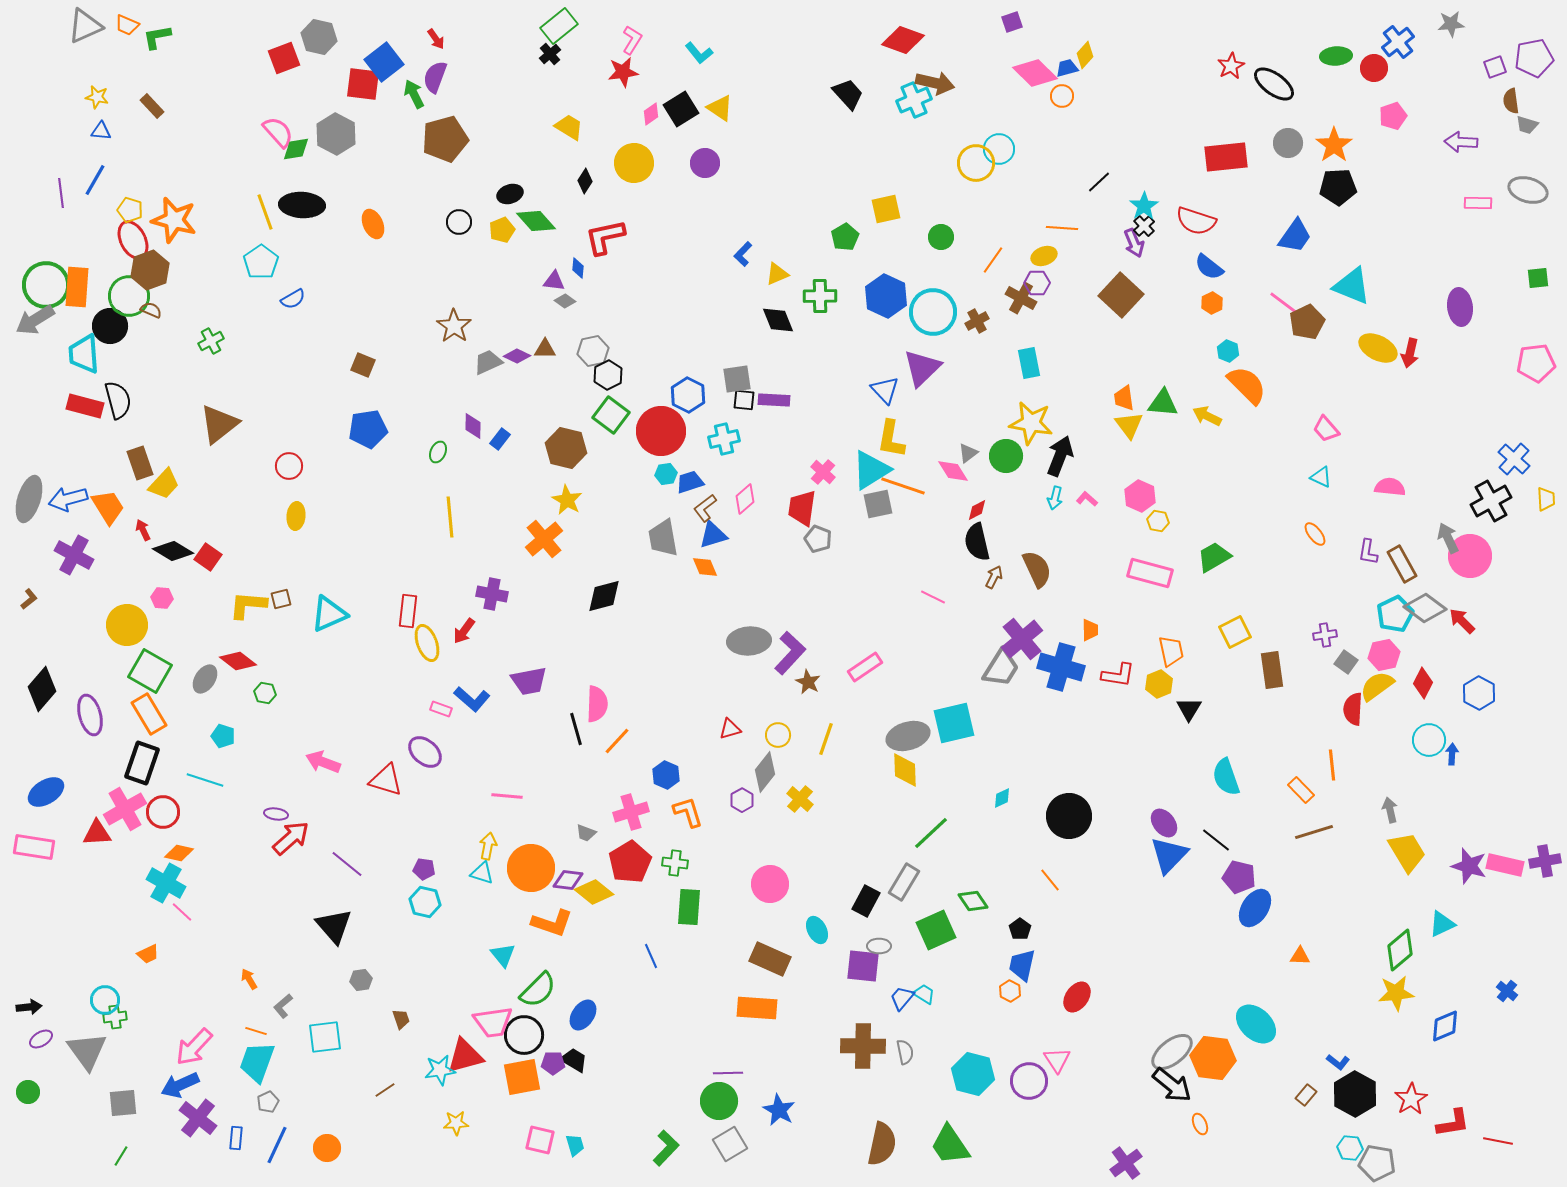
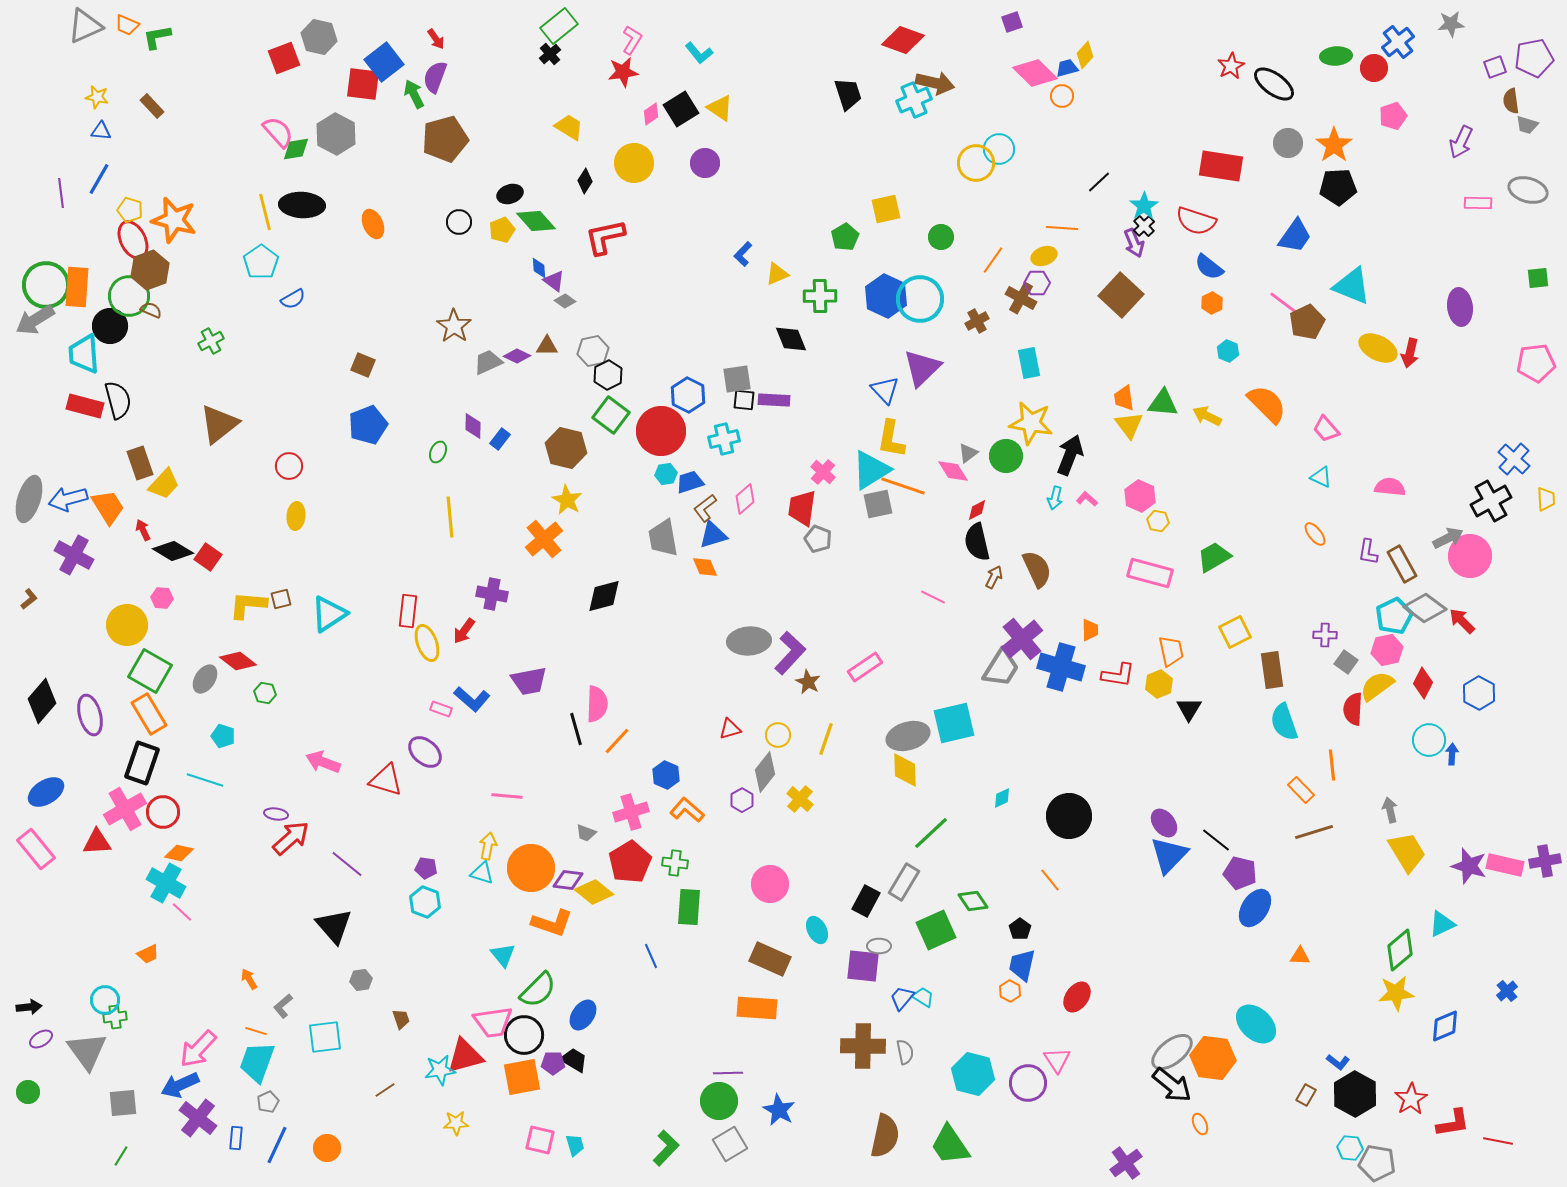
black trapezoid at (848, 94): rotated 24 degrees clockwise
purple arrow at (1461, 142): rotated 68 degrees counterclockwise
red rectangle at (1226, 157): moved 5 px left, 9 px down; rotated 15 degrees clockwise
blue line at (95, 180): moved 4 px right, 1 px up
yellow line at (265, 212): rotated 6 degrees clockwise
blue diamond at (578, 268): moved 39 px left; rotated 10 degrees counterclockwise
purple triangle at (554, 281): rotated 30 degrees clockwise
cyan circle at (933, 312): moved 13 px left, 13 px up
black diamond at (778, 320): moved 13 px right, 19 px down
brown triangle at (545, 349): moved 2 px right, 3 px up
orange semicircle at (1247, 385): moved 20 px right, 19 px down
blue pentagon at (368, 429): moved 4 px up; rotated 12 degrees counterclockwise
black arrow at (1060, 456): moved 10 px right, 1 px up
gray arrow at (1448, 538): rotated 88 degrees clockwise
cyan triangle at (329, 614): rotated 9 degrees counterclockwise
cyan pentagon at (1395, 614): moved 1 px left, 2 px down
purple cross at (1325, 635): rotated 10 degrees clockwise
pink hexagon at (1384, 655): moved 3 px right, 5 px up
black diamond at (42, 689): moved 12 px down
cyan semicircle at (1226, 777): moved 58 px right, 55 px up
orange L-shape at (688, 812): moved 1 px left, 2 px up; rotated 32 degrees counterclockwise
red triangle at (97, 833): moved 9 px down
pink rectangle at (34, 847): moved 2 px right, 2 px down; rotated 42 degrees clockwise
purple pentagon at (424, 869): moved 2 px right, 1 px up
purple pentagon at (1239, 877): moved 1 px right, 4 px up
cyan hexagon at (425, 902): rotated 8 degrees clockwise
blue cross at (1507, 991): rotated 10 degrees clockwise
cyan trapezoid at (924, 994): moved 1 px left, 3 px down
pink arrow at (194, 1047): moved 4 px right, 2 px down
purple circle at (1029, 1081): moved 1 px left, 2 px down
brown rectangle at (1306, 1095): rotated 10 degrees counterclockwise
brown semicircle at (882, 1144): moved 3 px right, 8 px up
